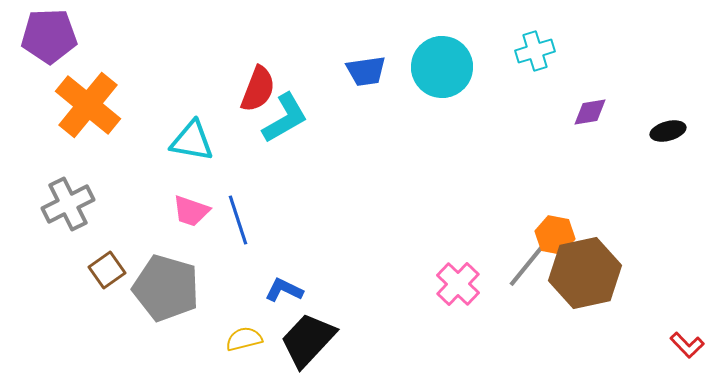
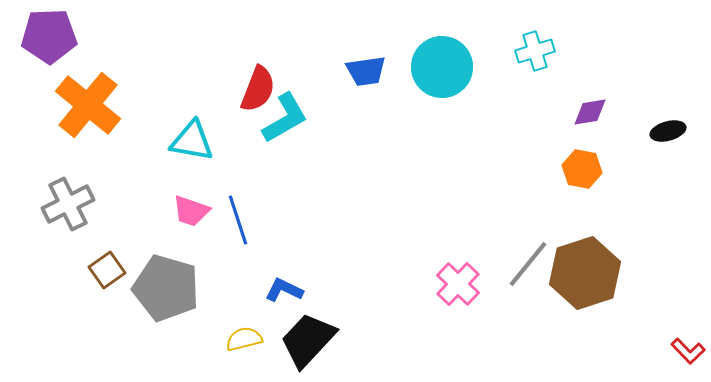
orange hexagon: moved 27 px right, 66 px up
brown hexagon: rotated 6 degrees counterclockwise
red L-shape: moved 1 px right, 6 px down
